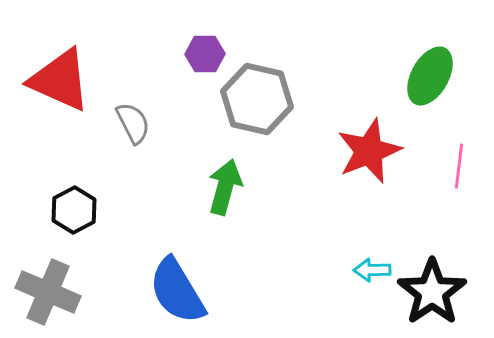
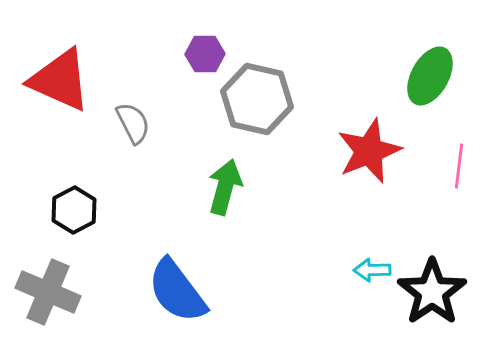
blue semicircle: rotated 6 degrees counterclockwise
